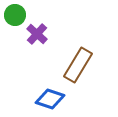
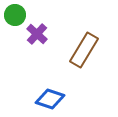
brown rectangle: moved 6 px right, 15 px up
